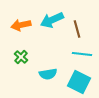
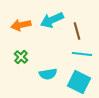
brown line: moved 2 px down
